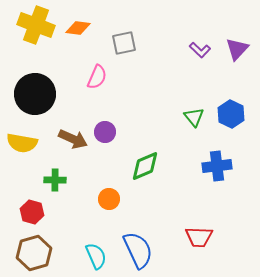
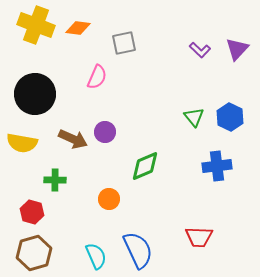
blue hexagon: moved 1 px left, 3 px down
